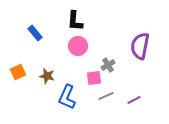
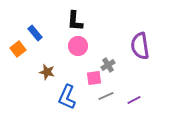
purple semicircle: rotated 20 degrees counterclockwise
orange square: moved 23 px up; rotated 14 degrees counterclockwise
brown star: moved 4 px up
